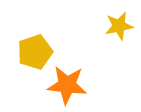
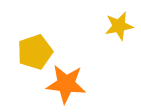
orange star: moved 1 px left, 1 px up
